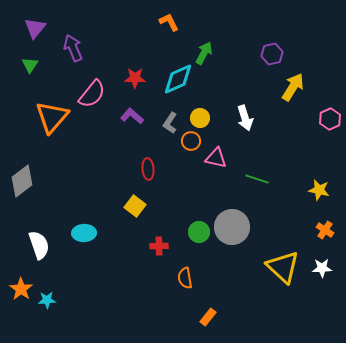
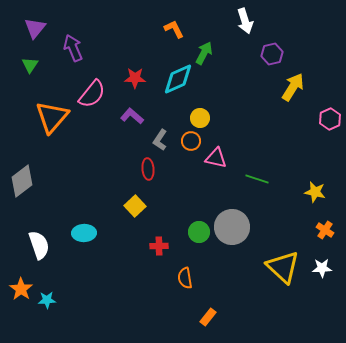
orange L-shape: moved 5 px right, 7 px down
white arrow: moved 97 px up
gray L-shape: moved 10 px left, 17 px down
yellow star: moved 4 px left, 2 px down
yellow square: rotated 10 degrees clockwise
